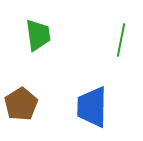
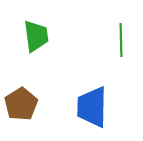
green trapezoid: moved 2 px left, 1 px down
green line: rotated 12 degrees counterclockwise
